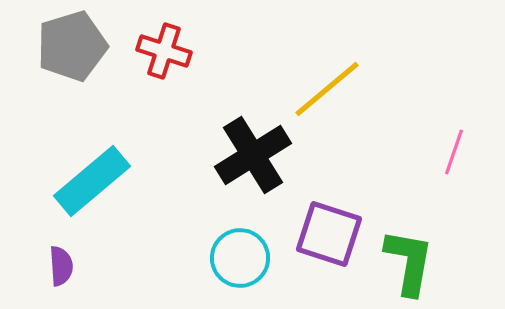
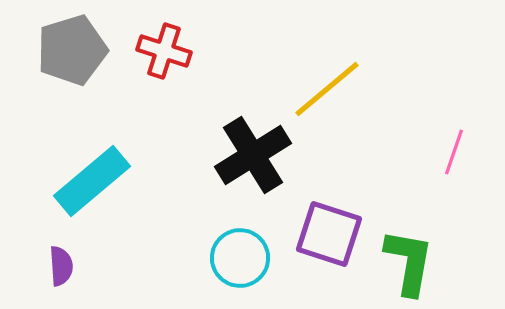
gray pentagon: moved 4 px down
